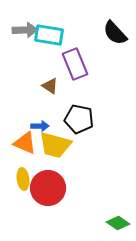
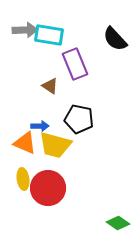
black semicircle: moved 6 px down
